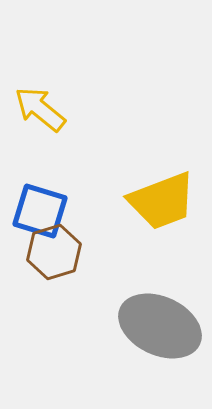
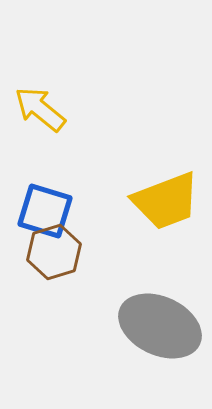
yellow trapezoid: moved 4 px right
blue square: moved 5 px right
